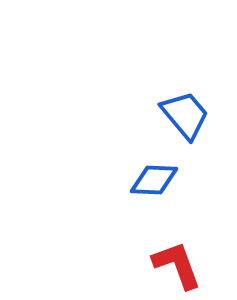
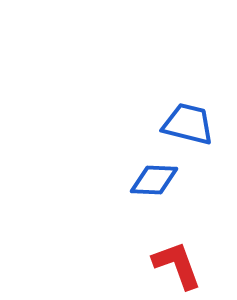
blue trapezoid: moved 3 px right, 9 px down; rotated 36 degrees counterclockwise
